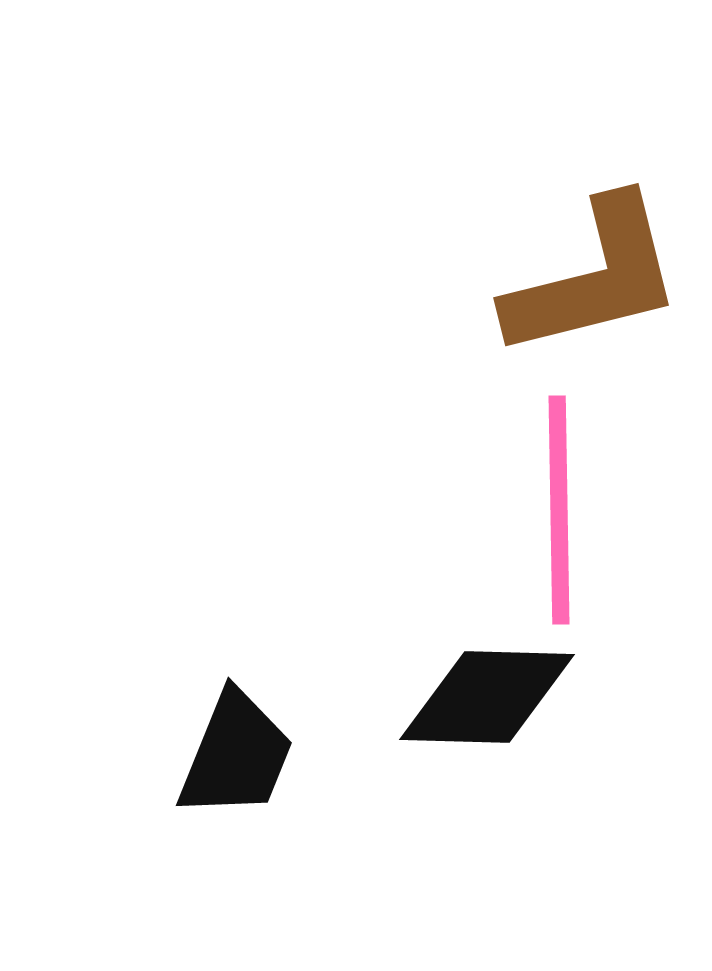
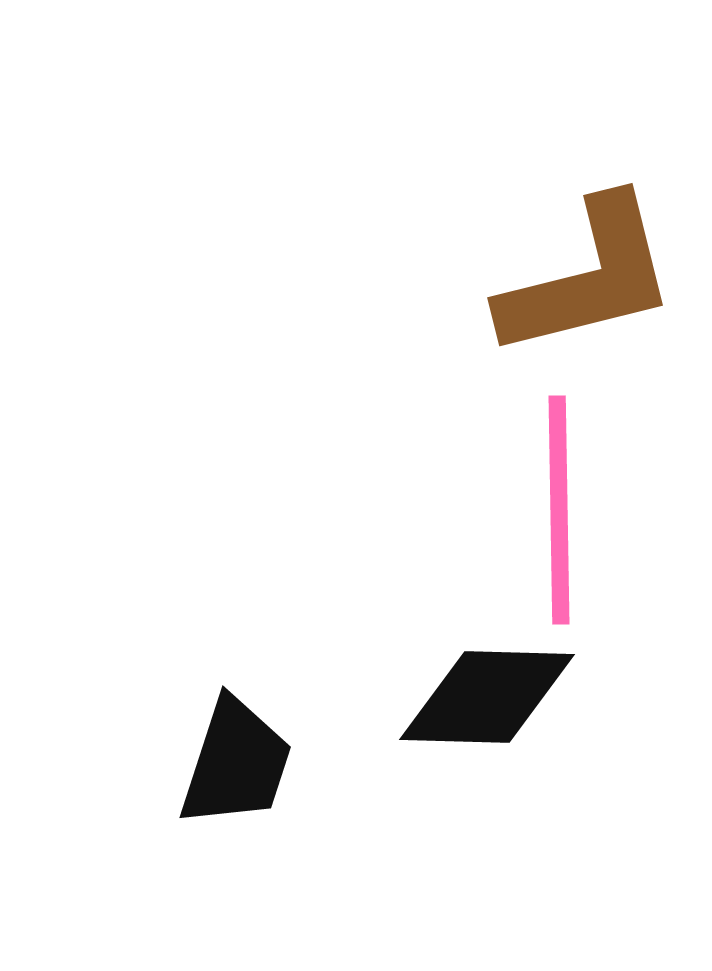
brown L-shape: moved 6 px left
black trapezoid: moved 8 px down; rotated 4 degrees counterclockwise
